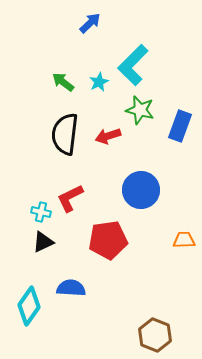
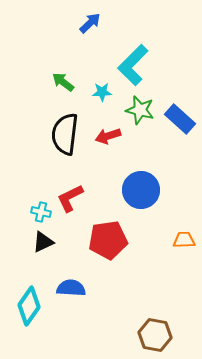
cyan star: moved 3 px right, 10 px down; rotated 24 degrees clockwise
blue rectangle: moved 7 px up; rotated 68 degrees counterclockwise
brown hexagon: rotated 12 degrees counterclockwise
